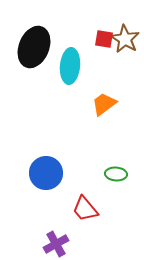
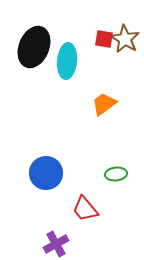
cyan ellipse: moved 3 px left, 5 px up
green ellipse: rotated 10 degrees counterclockwise
